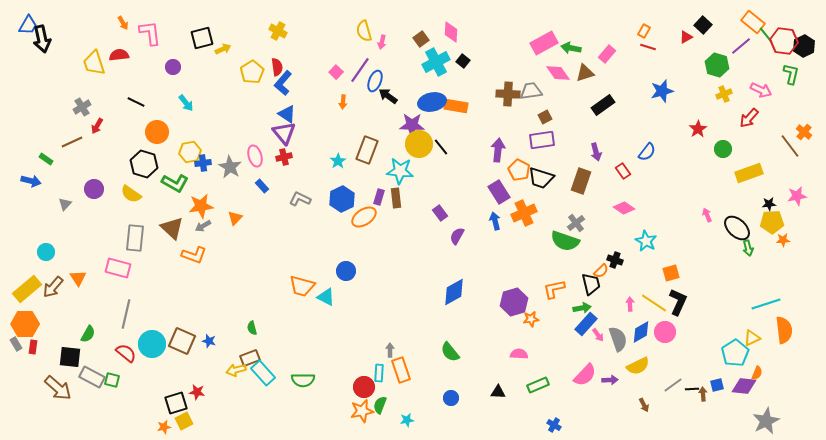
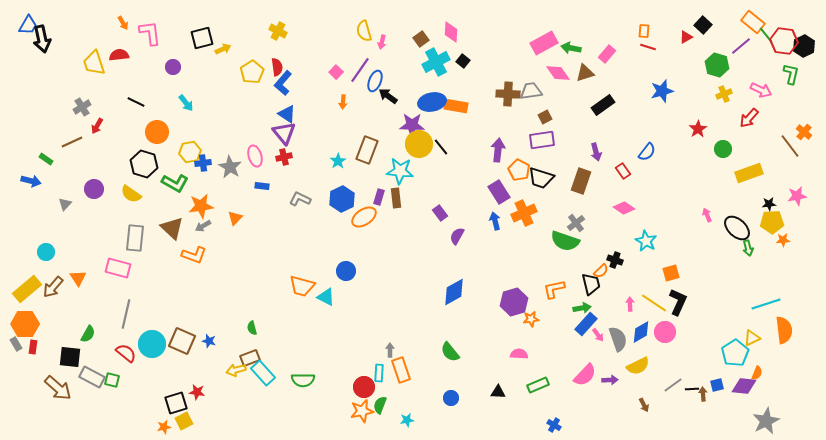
orange rectangle at (644, 31): rotated 24 degrees counterclockwise
blue rectangle at (262, 186): rotated 40 degrees counterclockwise
